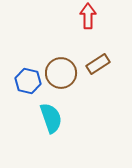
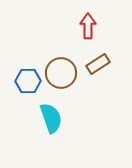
red arrow: moved 10 px down
blue hexagon: rotated 15 degrees counterclockwise
